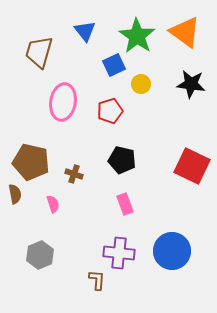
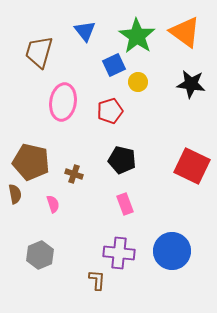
yellow circle: moved 3 px left, 2 px up
